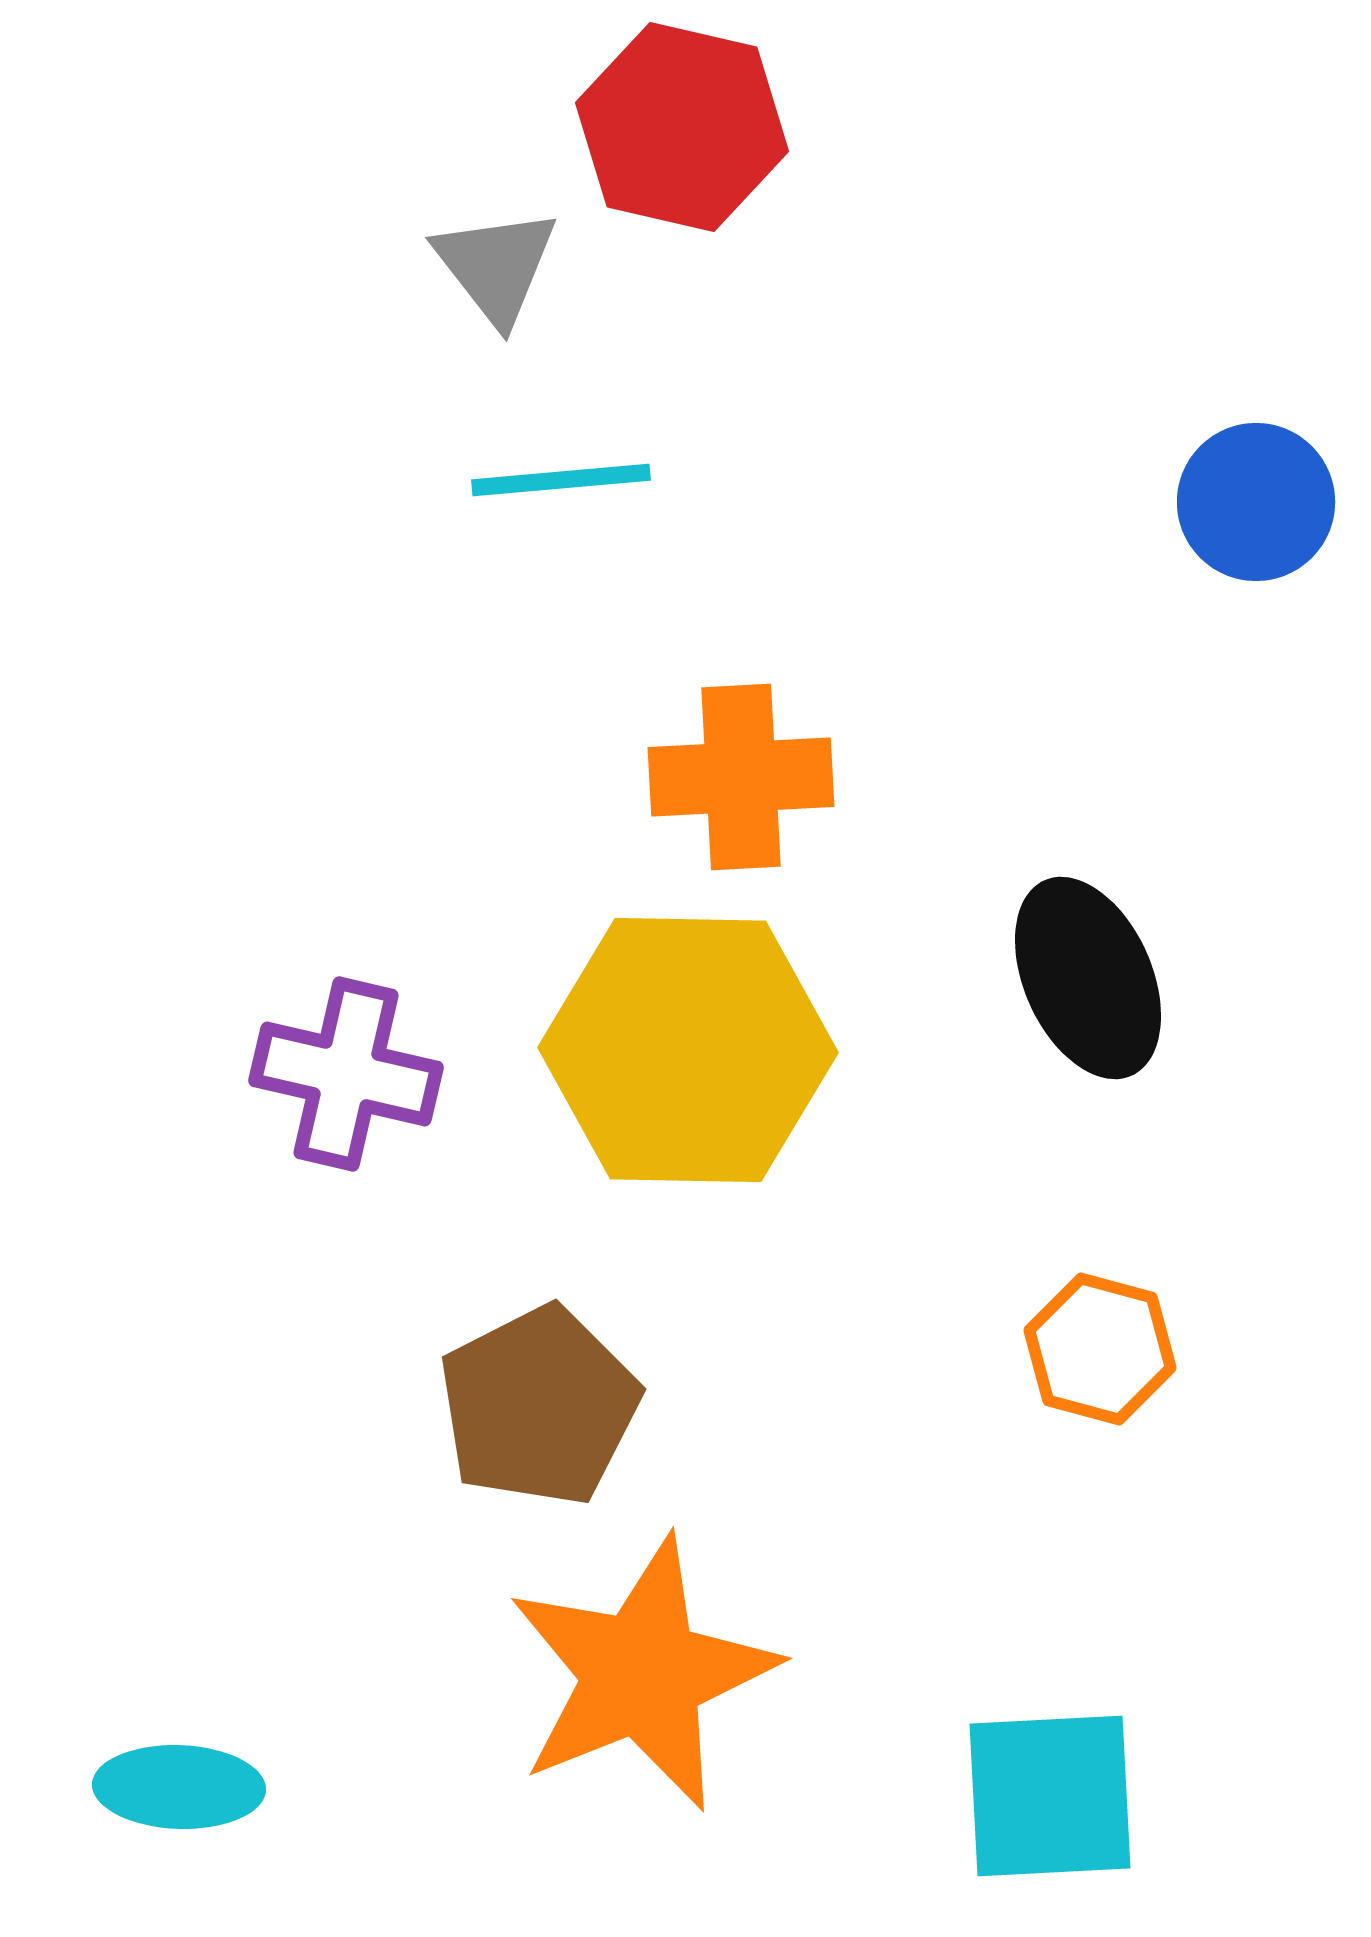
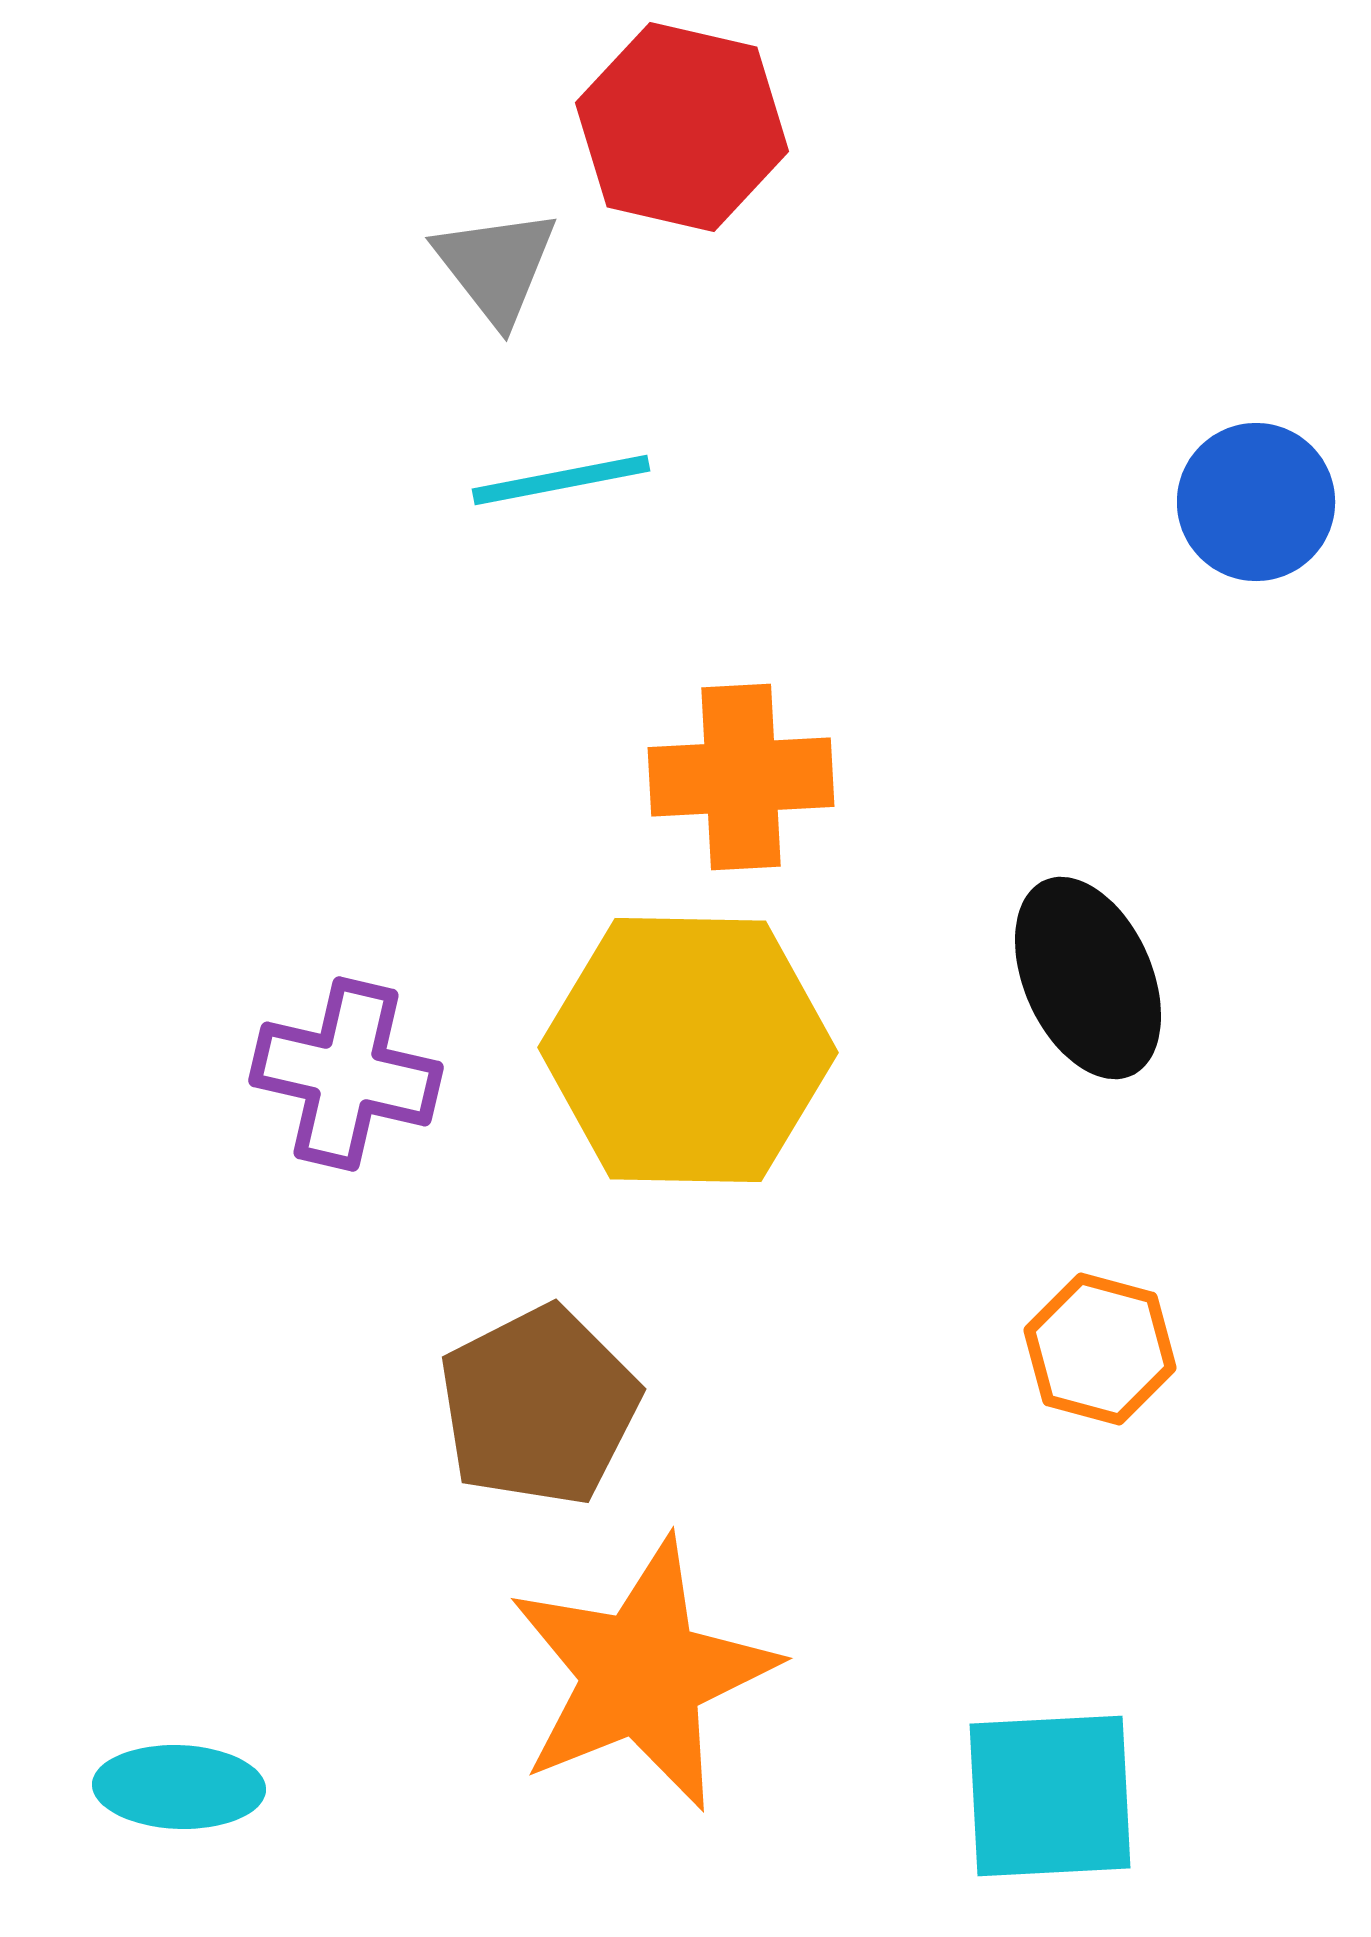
cyan line: rotated 6 degrees counterclockwise
